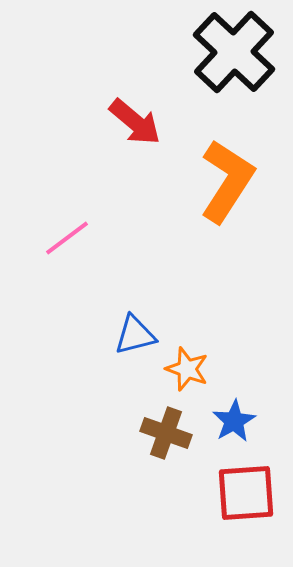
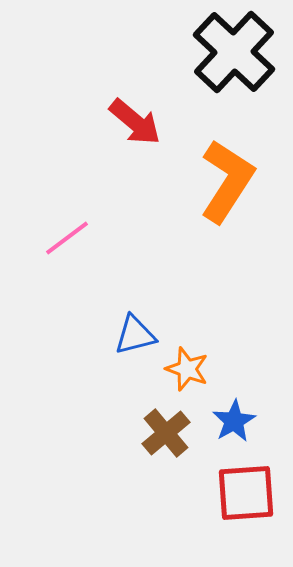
brown cross: rotated 30 degrees clockwise
